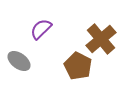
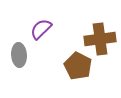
brown cross: moved 1 px left; rotated 32 degrees clockwise
gray ellipse: moved 6 px up; rotated 50 degrees clockwise
